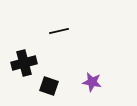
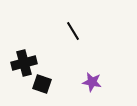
black line: moved 14 px right; rotated 72 degrees clockwise
black square: moved 7 px left, 2 px up
